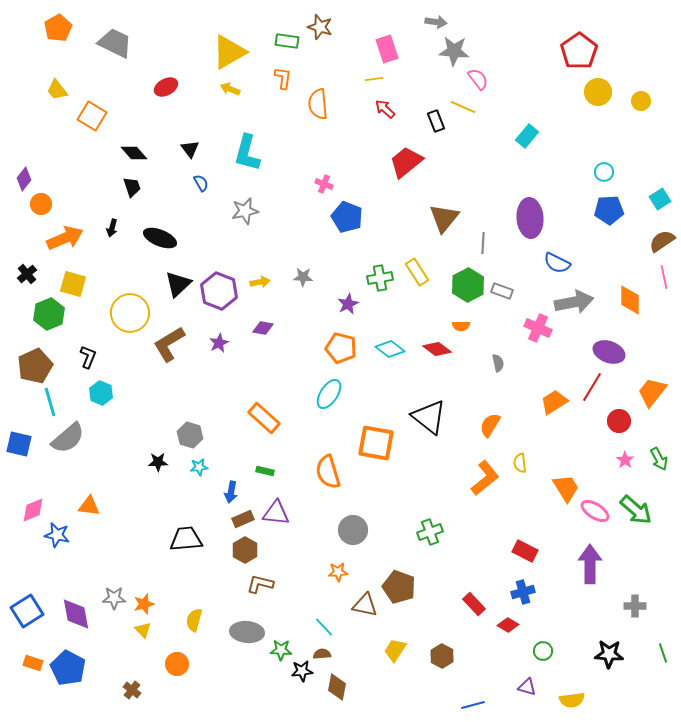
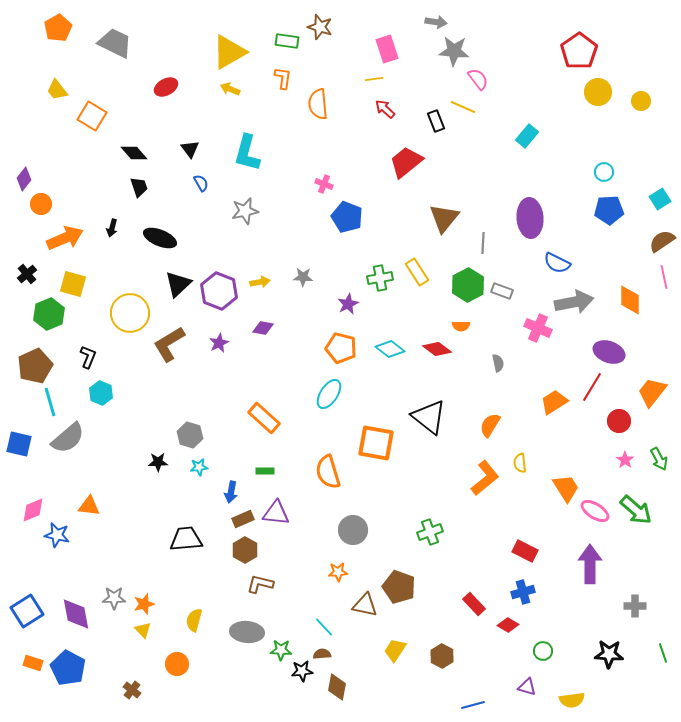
black trapezoid at (132, 187): moved 7 px right
green rectangle at (265, 471): rotated 12 degrees counterclockwise
